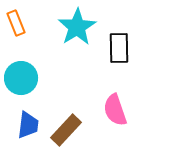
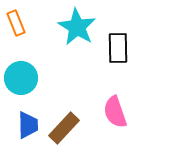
cyan star: rotated 9 degrees counterclockwise
black rectangle: moved 1 px left
pink semicircle: moved 2 px down
blue trapezoid: rotated 8 degrees counterclockwise
brown rectangle: moved 2 px left, 2 px up
